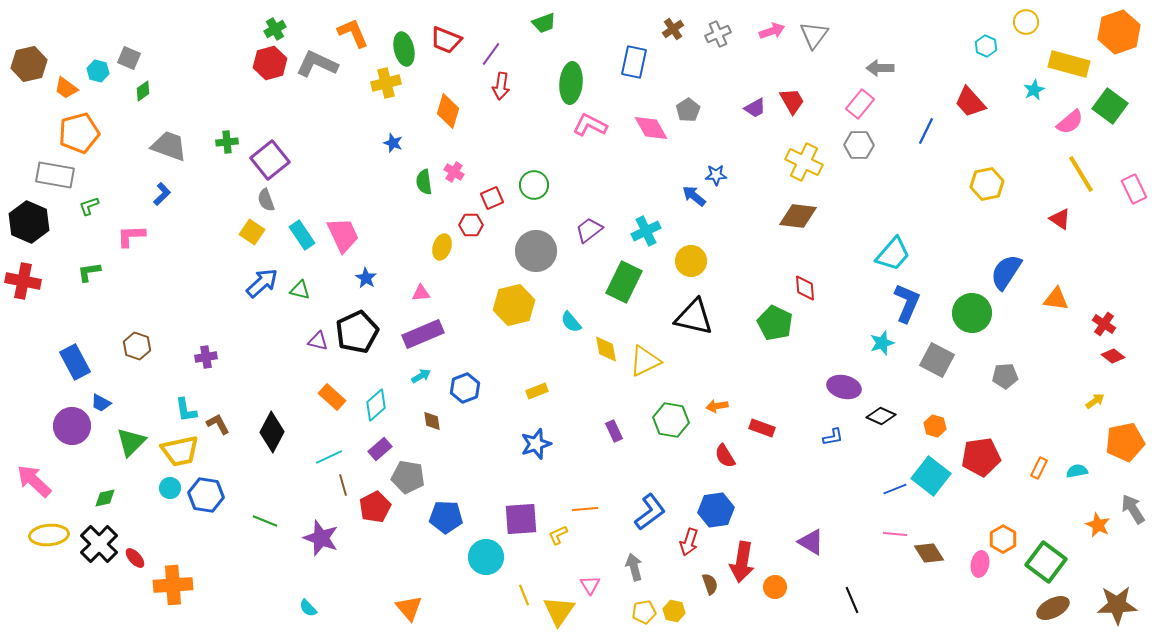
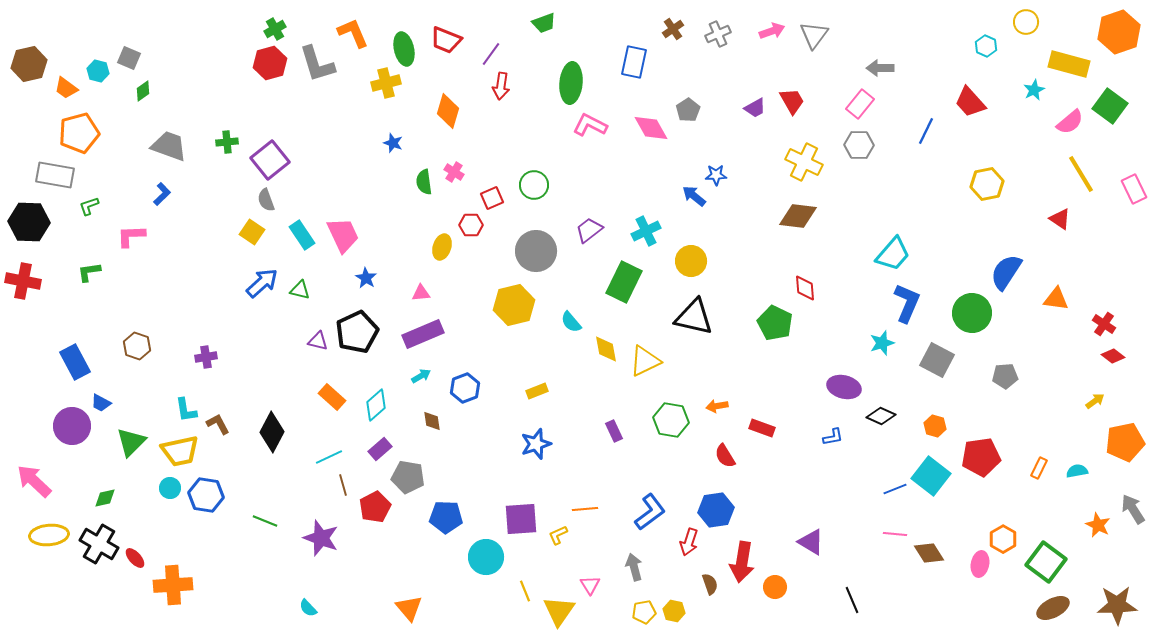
gray L-shape at (317, 64): rotated 132 degrees counterclockwise
black hexagon at (29, 222): rotated 21 degrees counterclockwise
black cross at (99, 544): rotated 15 degrees counterclockwise
yellow line at (524, 595): moved 1 px right, 4 px up
